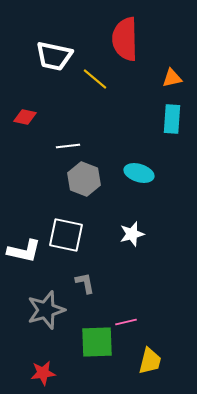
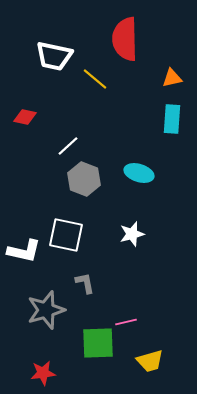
white line: rotated 35 degrees counterclockwise
green square: moved 1 px right, 1 px down
yellow trapezoid: rotated 60 degrees clockwise
